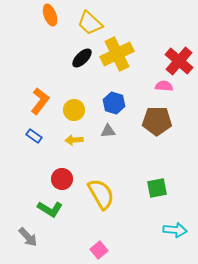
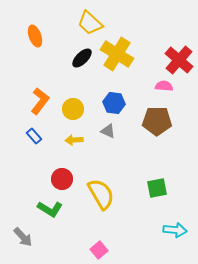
orange ellipse: moved 15 px left, 21 px down
yellow cross: rotated 32 degrees counterclockwise
red cross: moved 1 px up
blue hexagon: rotated 10 degrees counterclockwise
yellow circle: moved 1 px left, 1 px up
gray triangle: rotated 28 degrees clockwise
blue rectangle: rotated 14 degrees clockwise
gray arrow: moved 5 px left
